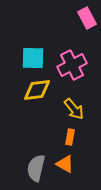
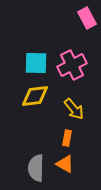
cyan square: moved 3 px right, 5 px down
yellow diamond: moved 2 px left, 6 px down
orange rectangle: moved 3 px left, 1 px down
gray semicircle: rotated 12 degrees counterclockwise
